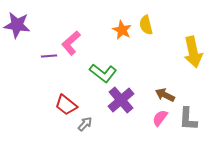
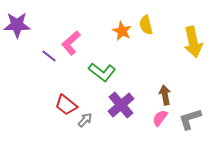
purple star: rotated 8 degrees counterclockwise
orange star: moved 1 px down
yellow arrow: moved 10 px up
purple line: rotated 42 degrees clockwise
green L-shape: moved 1 px left, 1 px up
brown arrow: rotated 54 degrees clockwise
purple cross: moved 5 px down
gray L-shape: moved 2 px right; rotated 70 degrees clockwise
gray arrow: moved 4 px up
